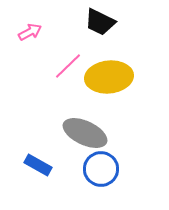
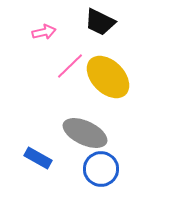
pink arrow: moved 14 px right; rotated 15 degrees clockwise
pink line: moved 2 px right
yellow ellipse: moved 1 px left; rotated 51 degrees clockwise
blue rectangle: moved 7 px up
